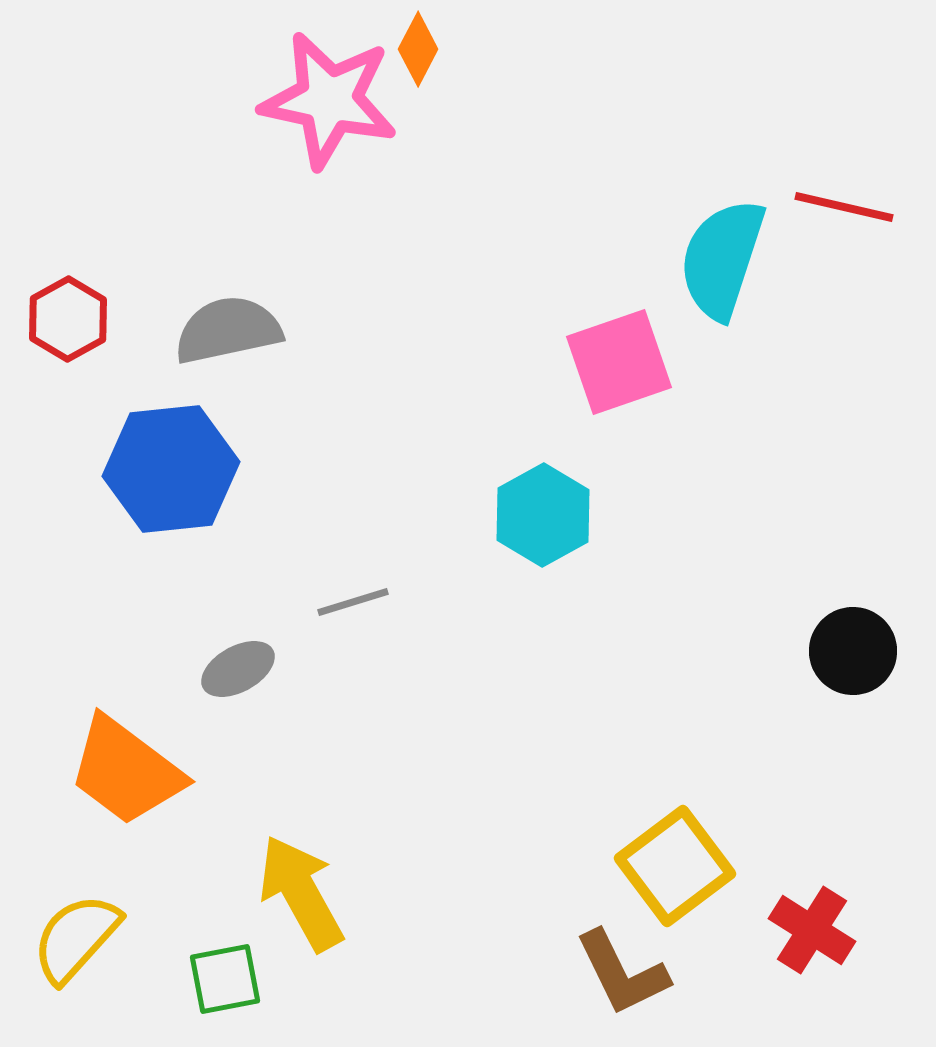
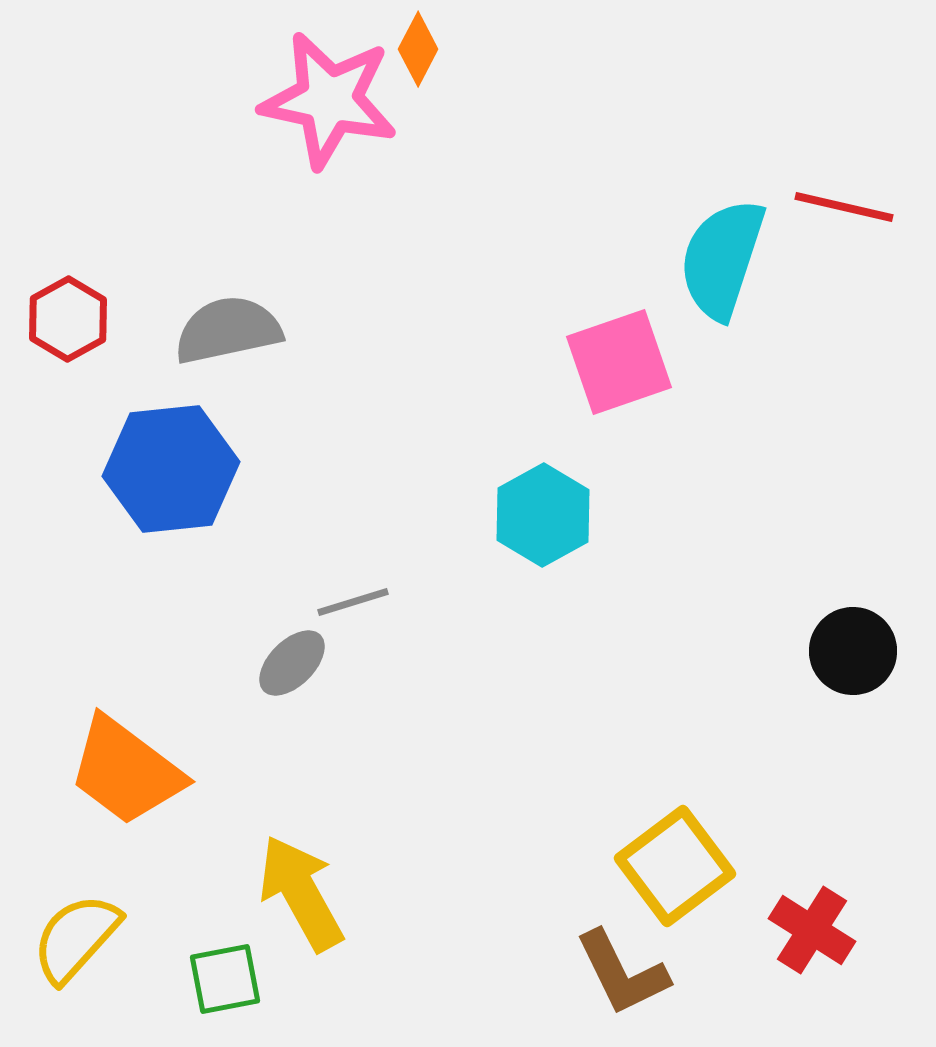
gray ellipse: moved 54 px right, 6 px up; rotated 16 degrees counterclockwise
